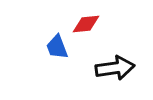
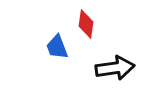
red diamond: rotated 76 degrees counterclockwise
